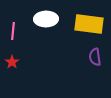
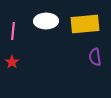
white ellipse: moved 2 px down
yellow rectangle: moved 4 px left; rotated 12 degrees counterclockwise
